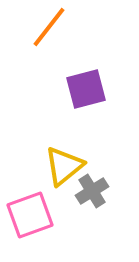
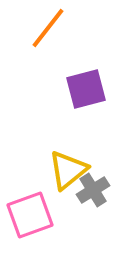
orange line: moved 1 px left, 1 px down
yellow triangle: moved 4 px right, 4 px down
gray cross: moved 1 px right, 1 px up
